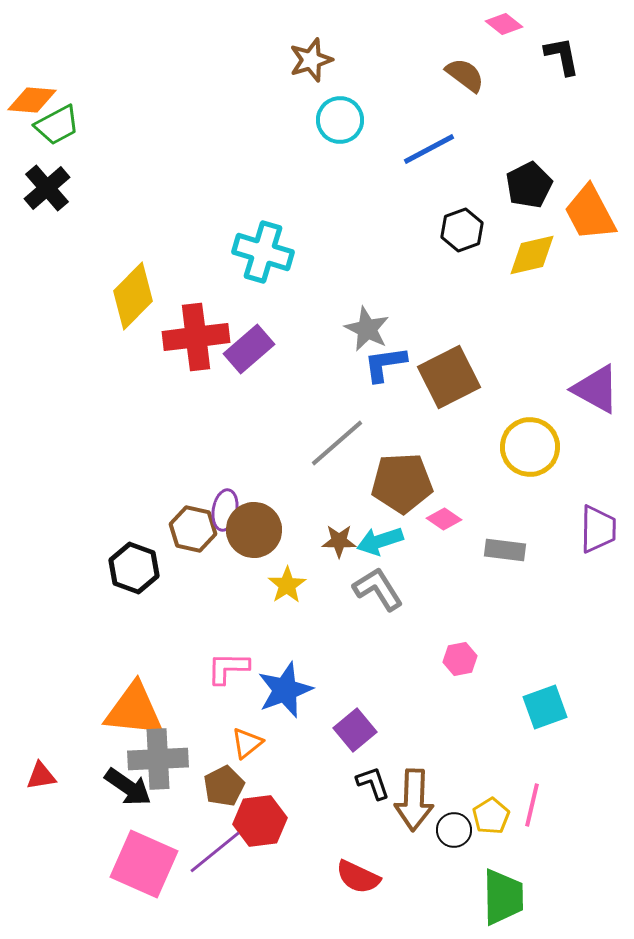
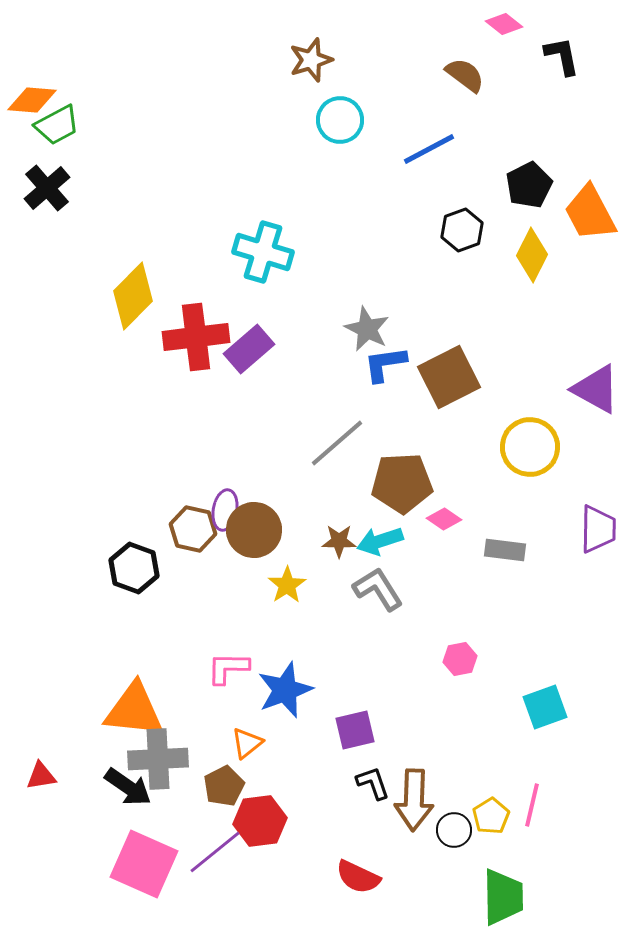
yellow diamond at (532, 255): rotated 50 degrees counterclockwise
purple square at (355, 730): rotated 27 degrees clockwise
